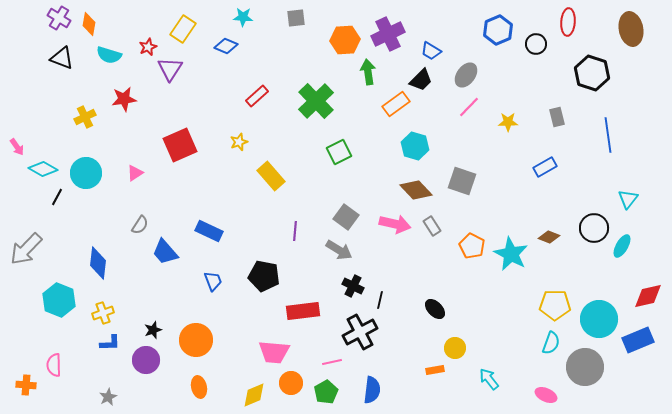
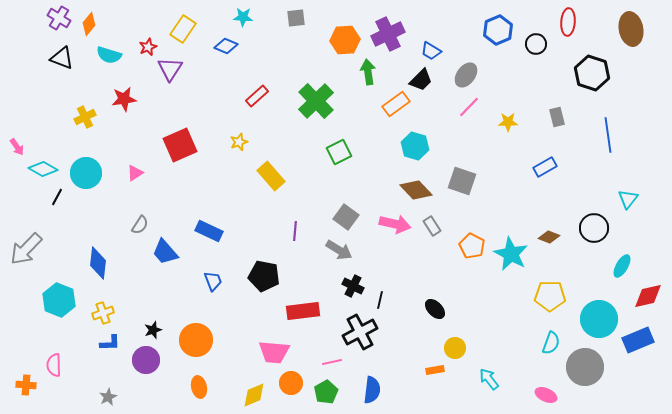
orange diamond at (89, 24): rotated 30 degrees clockwise
cyan ellipse at (622, 246): moved 20 px down
yellow pentagon at (555, 305): moved 5 px left, 9 px up
